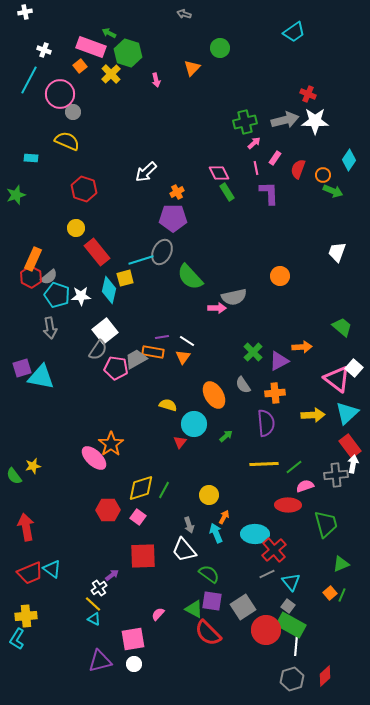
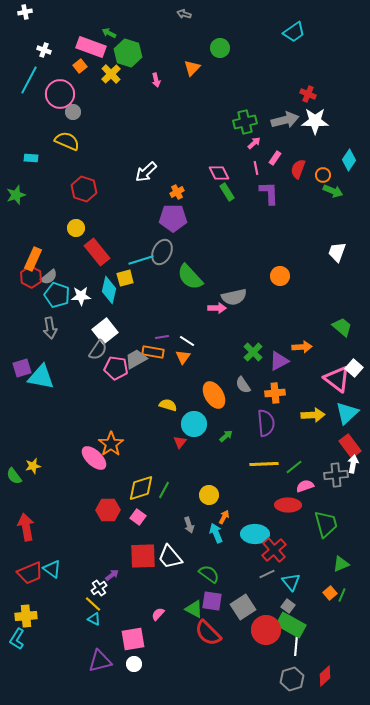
white trapezoid at (184, 550): moved 14 px left, 7 px down
